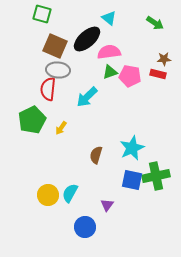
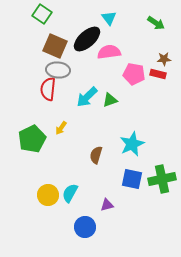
green square: rotated 18 degrees clockwise
cyan triangle: rotated 14 degrees clockwise
green arrow: moved 1 px right
green triangle: moved 28 px down
pink pentagon: moved 4 px right, 2 px up
green pentagon: moved 19 px down
cyan star: moved 4 px up
green cross: moved 6 px right, 3 px down
blue square: moved 1 px up
purple triangle: rotated 40 degrees clockwise
